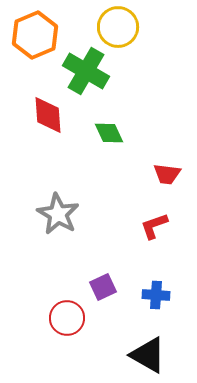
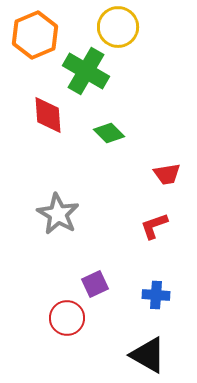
green diamond: rotated 20 degrees counterclockwise
red trapezoid: rotated 16 degrees counterclockwise
purple square: moved 8 px left, 3 px up
